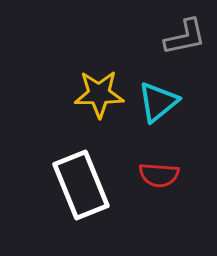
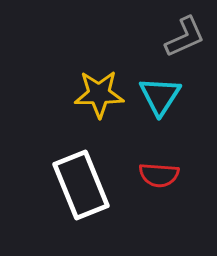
gray L-shape: rotated 12 degrees counterclockwise
cyan triangle: moved 2 px right, 6 px up; rotated 18 degrees counterclockwise
